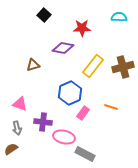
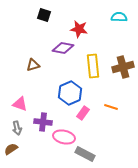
black square: rotated 24 degrees counterclockwise
red star: moved 3 px left, 1 px down; rotated 12 degrees clockwise
yellow rectangle: rotated 45 degrees counterclockwise
